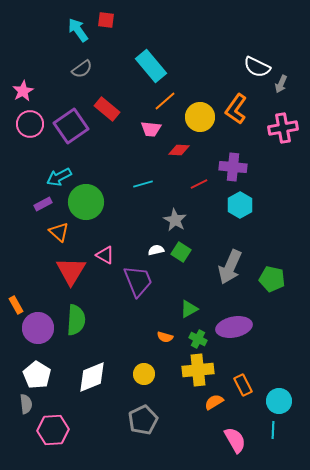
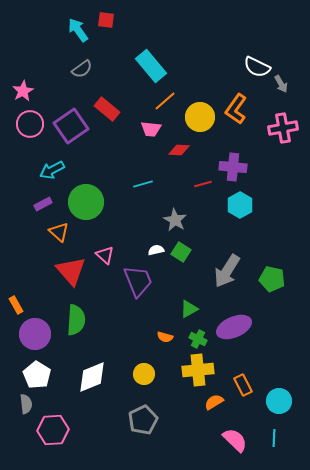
gray arrow at (281, 84): rotated 54 degrees counterclockwise
cyan arrow at (59, 177): moved 7 px left, 7 px up
red line at (199, 184): moved 4 px right; rotated 12 degrees clockwise
pink triangle at (105, 255): rotated 12 degrees clockwise
gray arrow at (230, 267): moved 3 px left, 4 px down; rotated 8 degrees clockwise
red triangle at (71, 271): rotated 12 degrees counterclockwise
purple ellipse at (234, 327): rotated 12 degrees counterclockwise
purple circle at (38, 328): moved 3 px left, 6 px down
cyan line at (273, 430): moved 1 px right, 8 px down
pink semicircle at (235, 440): rotated 16 degrees counterclockwise
